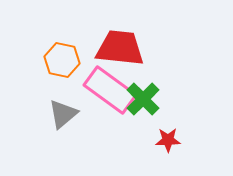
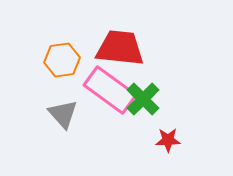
orange hexagon: rotated 20 degrees counterclockwise
gray triangle: rotated 32 degrees counterclockwise
